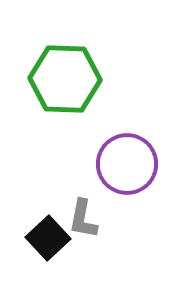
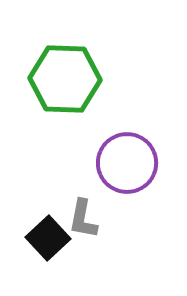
purple circle: moved 1 px up
